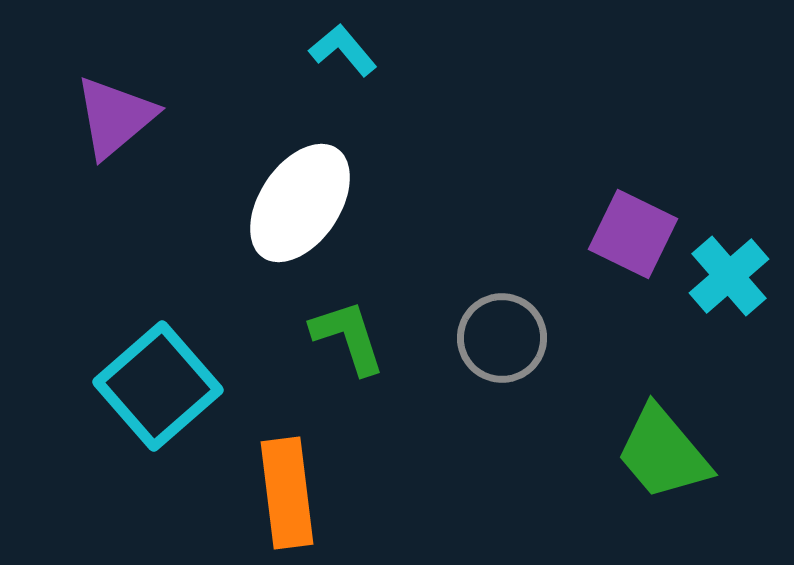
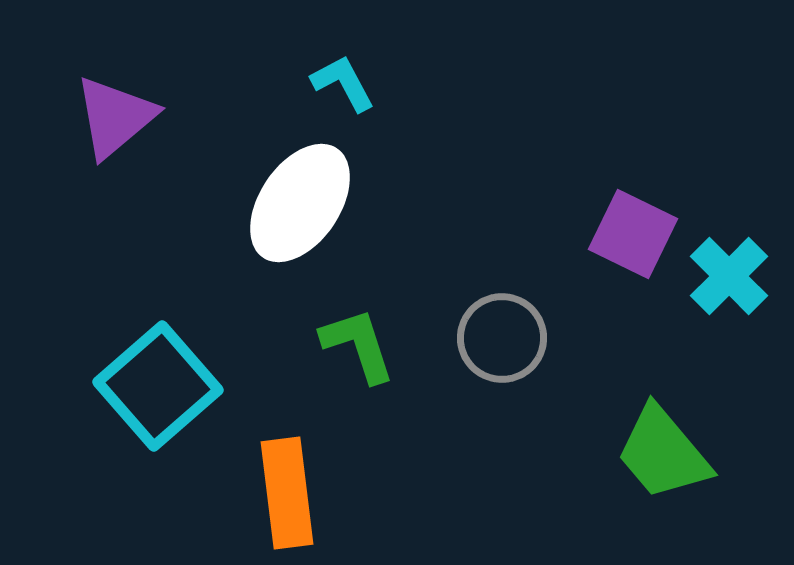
cyan L-shape: moved 33 px down; rotated 12 degrees clockwise
cyan cross: rotated 4 degrees counterclockwise
green L-shape: moved 10 px right, 8 px down
